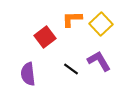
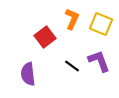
orange L-shape: rotated 115 degrees clockwise
yellow square: rotated 25 degrees counterclockwise
purple L-shape: rotated 10 degrees clockwise
black line: moved 1 px right, 3 px up
